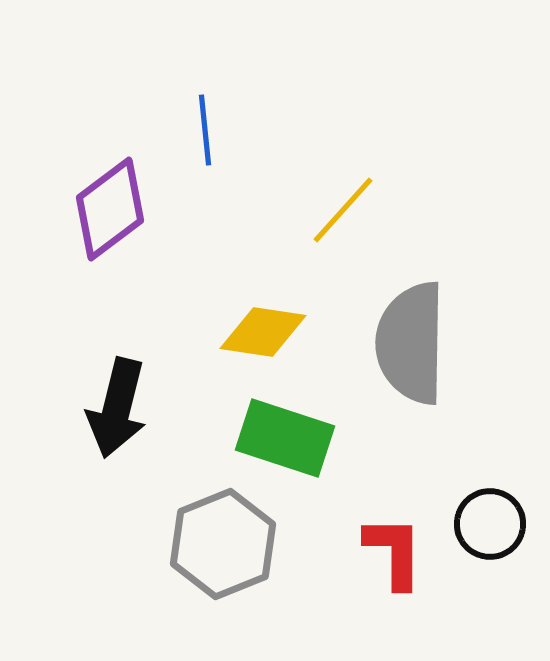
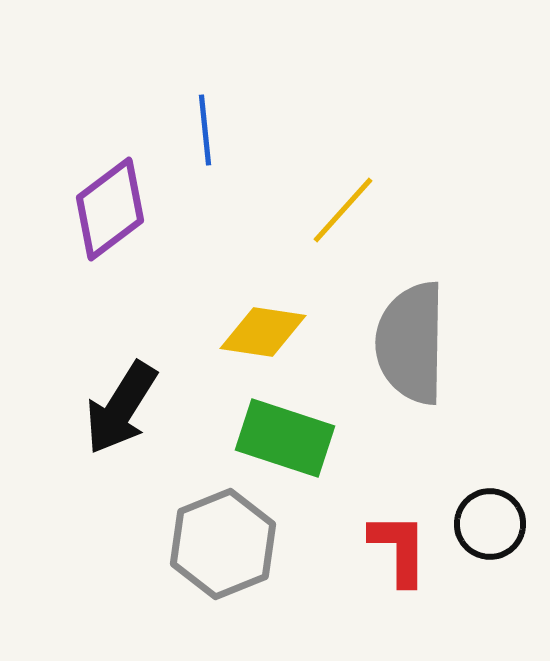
black arrow: moved 4 px right; rotated 18 degrees clockwise
red L-shape: moved 5 px right, 3 px up
